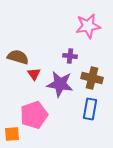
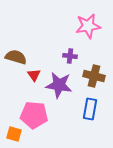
brown semicircle: moved 2 px left
red triangle: moved 1 px down
brown cross: moved 2 px right, 2 px up
purple star: moved 1 px left, 1 px down
pink pentagon: rotated 24 degrees clockwise
orange square: moved 2 px right; rotated 21 degrees clockwise
